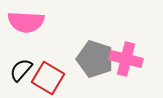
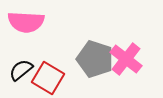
pink cross: rotated 24 degrees clockwise
black semicircle: rotated 10 degrees clockwise
